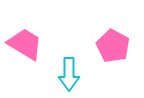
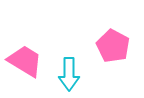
pink trapezoid: moved 17 px down
